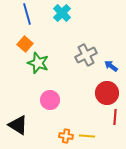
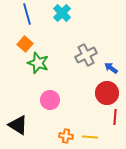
blue arrow: moved 2 px down
yellow line: moved 3 px right, 1 px down
